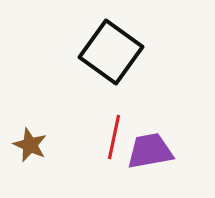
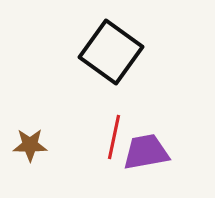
brown star: rotated 24 degrees counterclockwise
purple trapezoid: moved 4 px left, 1 px down
